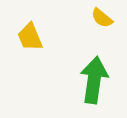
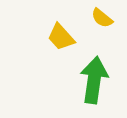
yellow trapezoid: moved 31 px right; rotated 20 degrees counterclockwise
